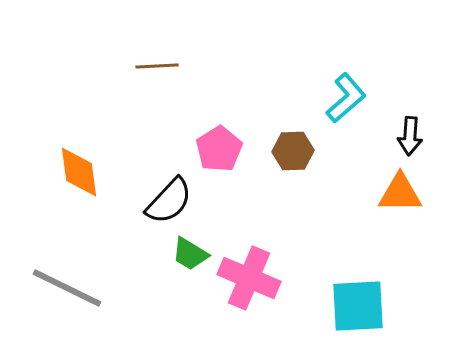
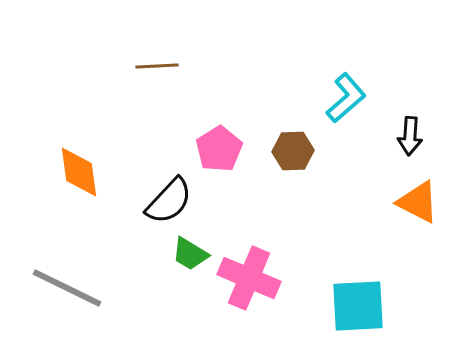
orange triangle: moved 18 px right, 9 px down; rotated 27 degrees clockwise
